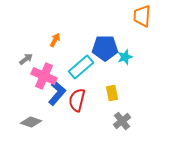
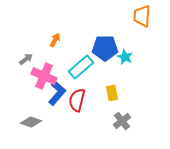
cyan star: rotated 28 degrees counterclockwise
